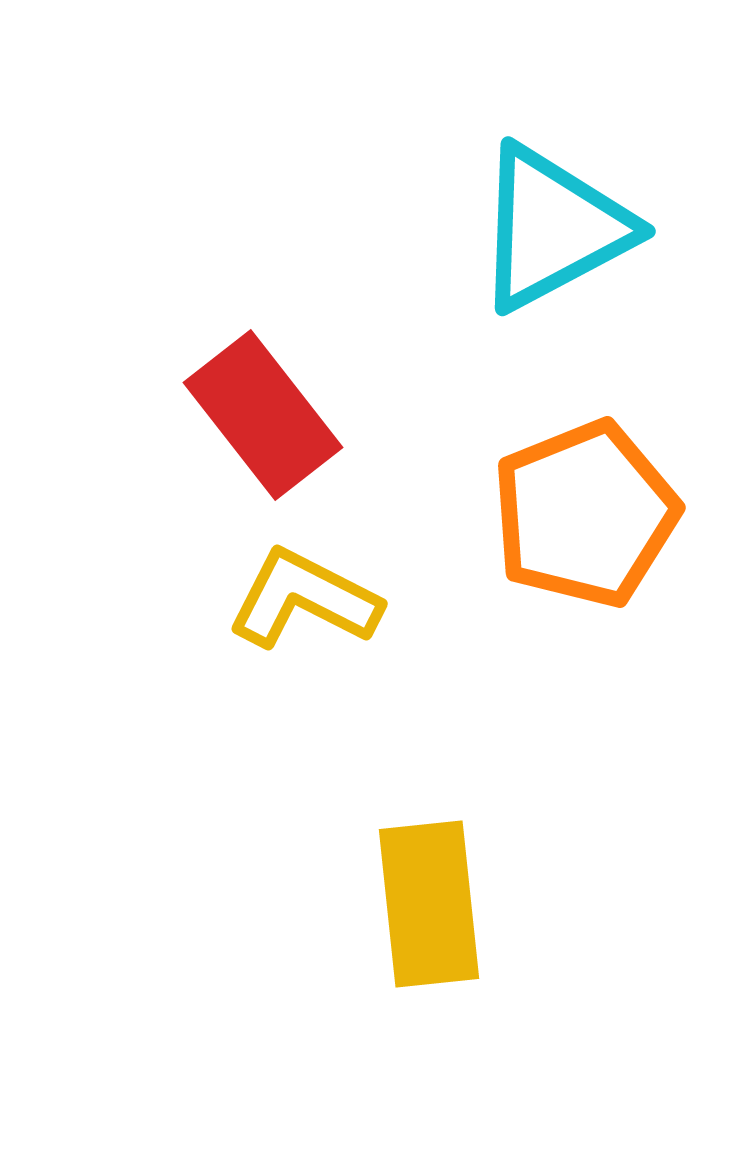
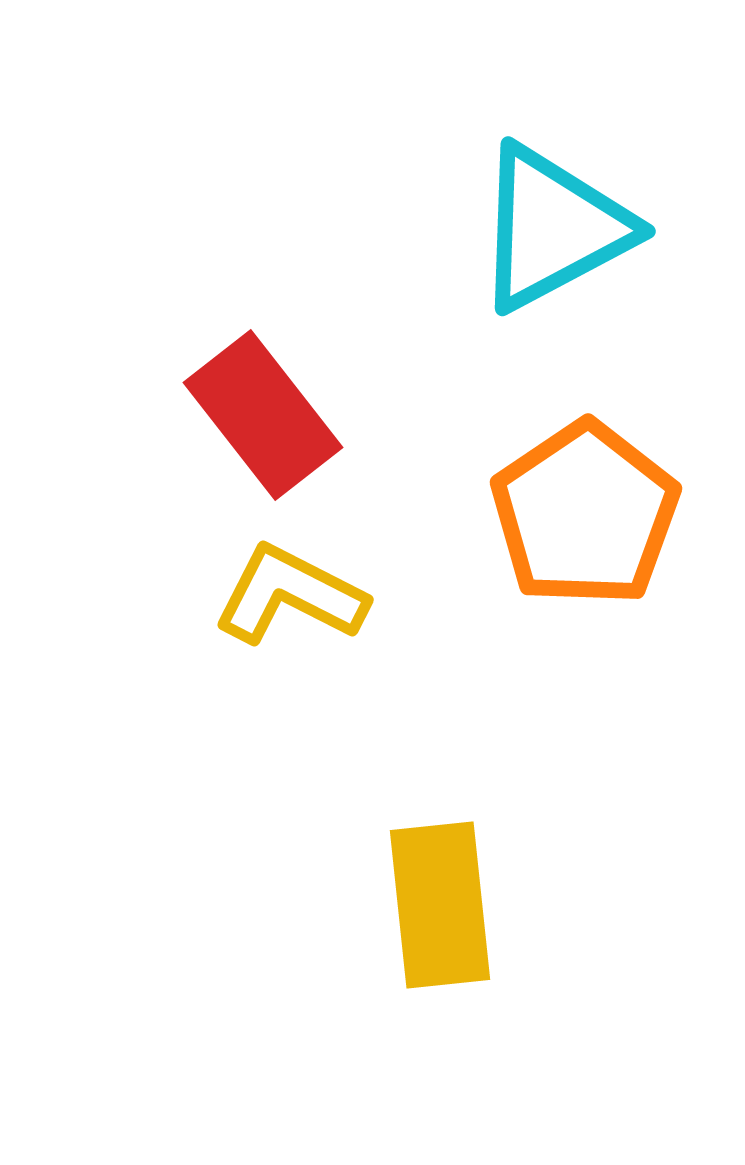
orange pentagon: rotated 12 degrees counterclockwise
yellow L-shape: moved 14 px left, 4 px up
yellow rectangle: moved 11 px right, 1 px down
